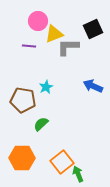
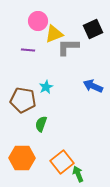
purple line: moved 1 px left, 4 px down
green semicircle: rotated 28 degrees counterclockwise
